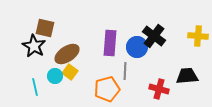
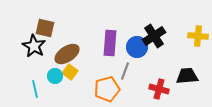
black cross: rotated 20 degrees clockwise
gray line: rotated 18 degrees clockwise
cyan line: moved 2 px down
